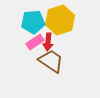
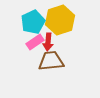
cyan pentagon: rotated 20 degrees counterclockwise
brown trapezoid: rotated 40 degrees counterclockwise
